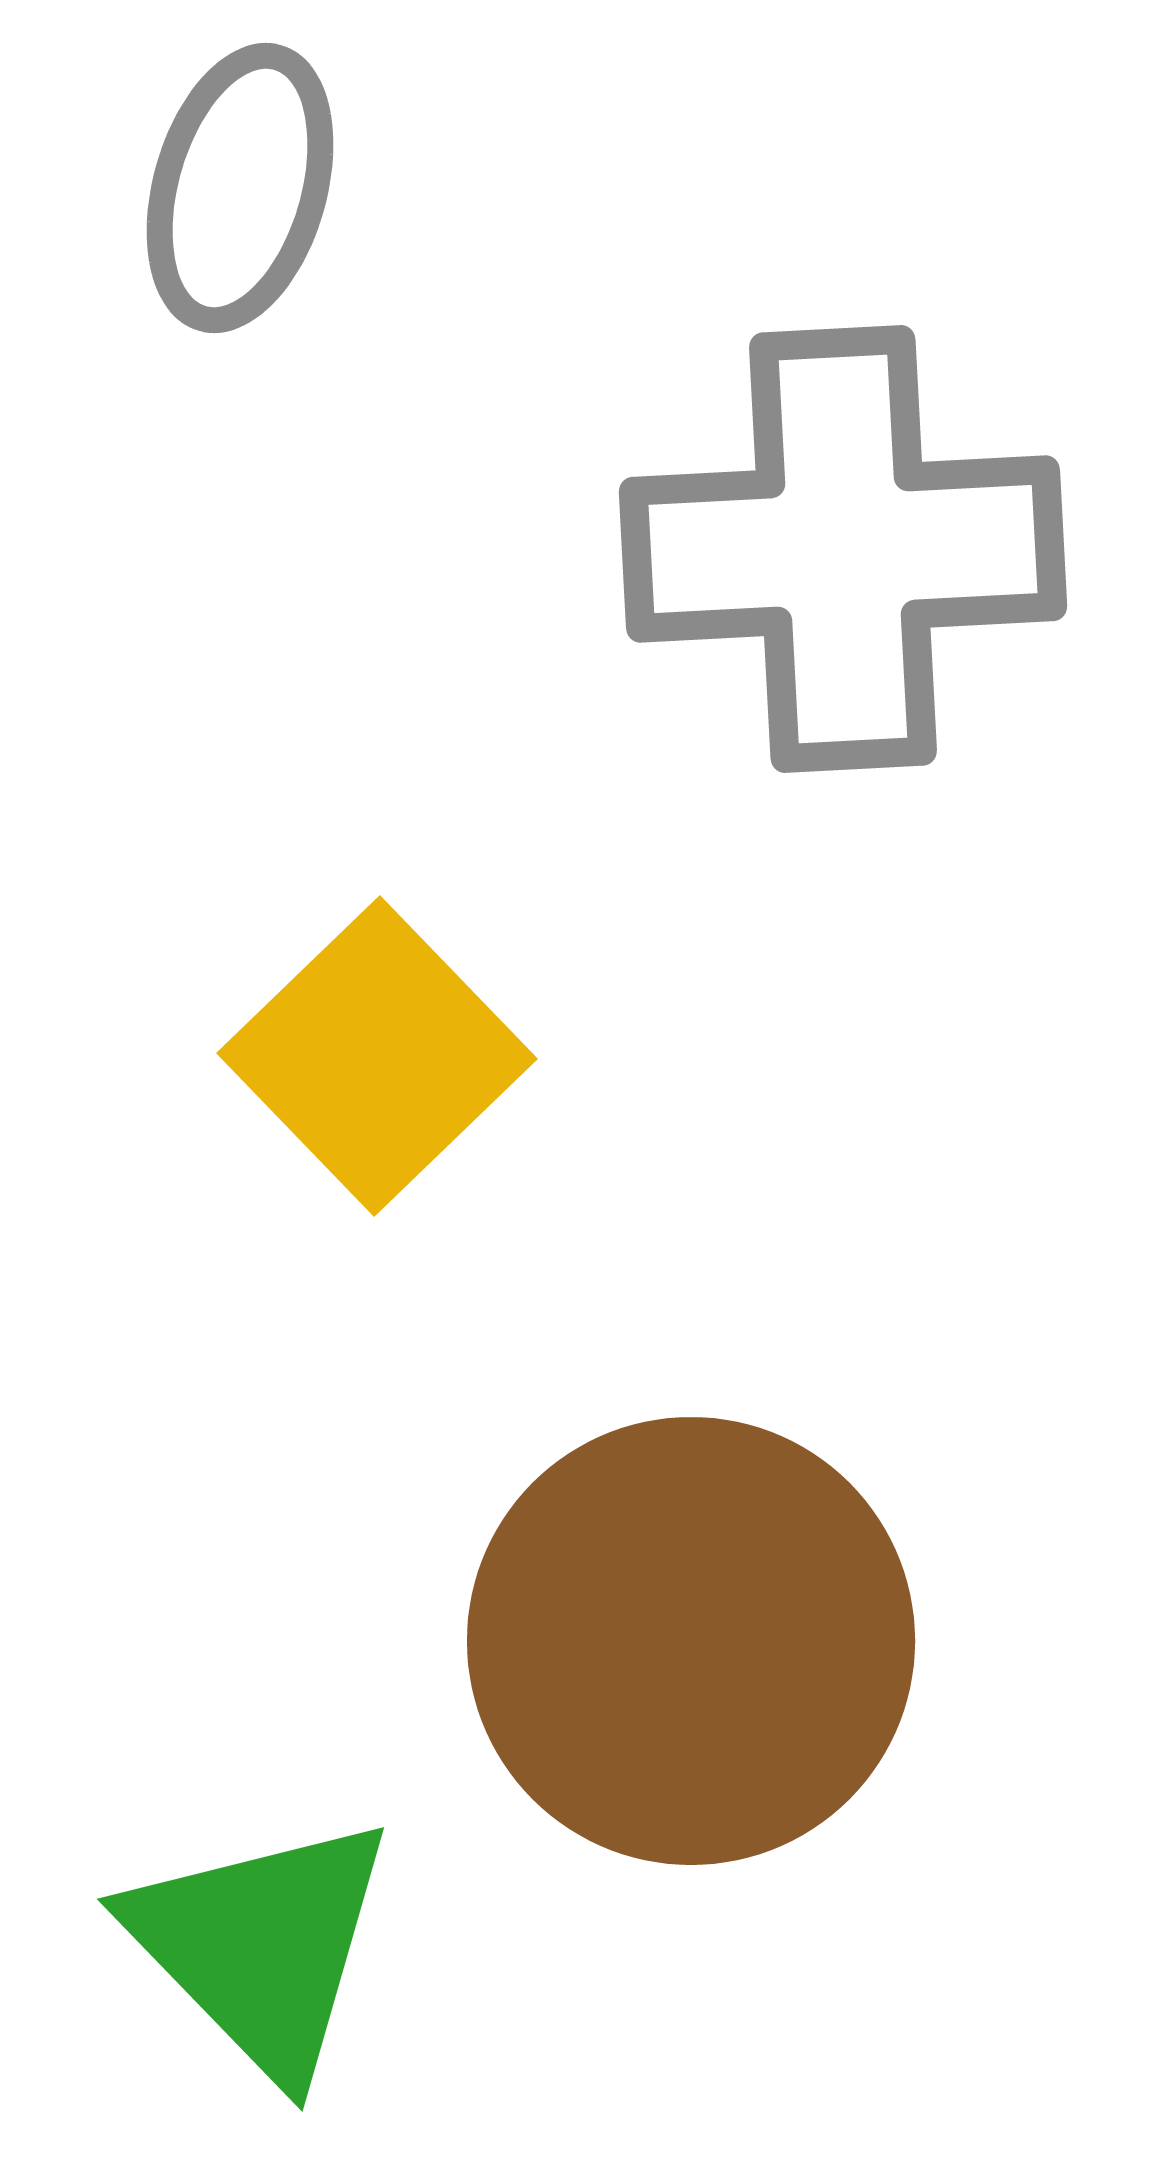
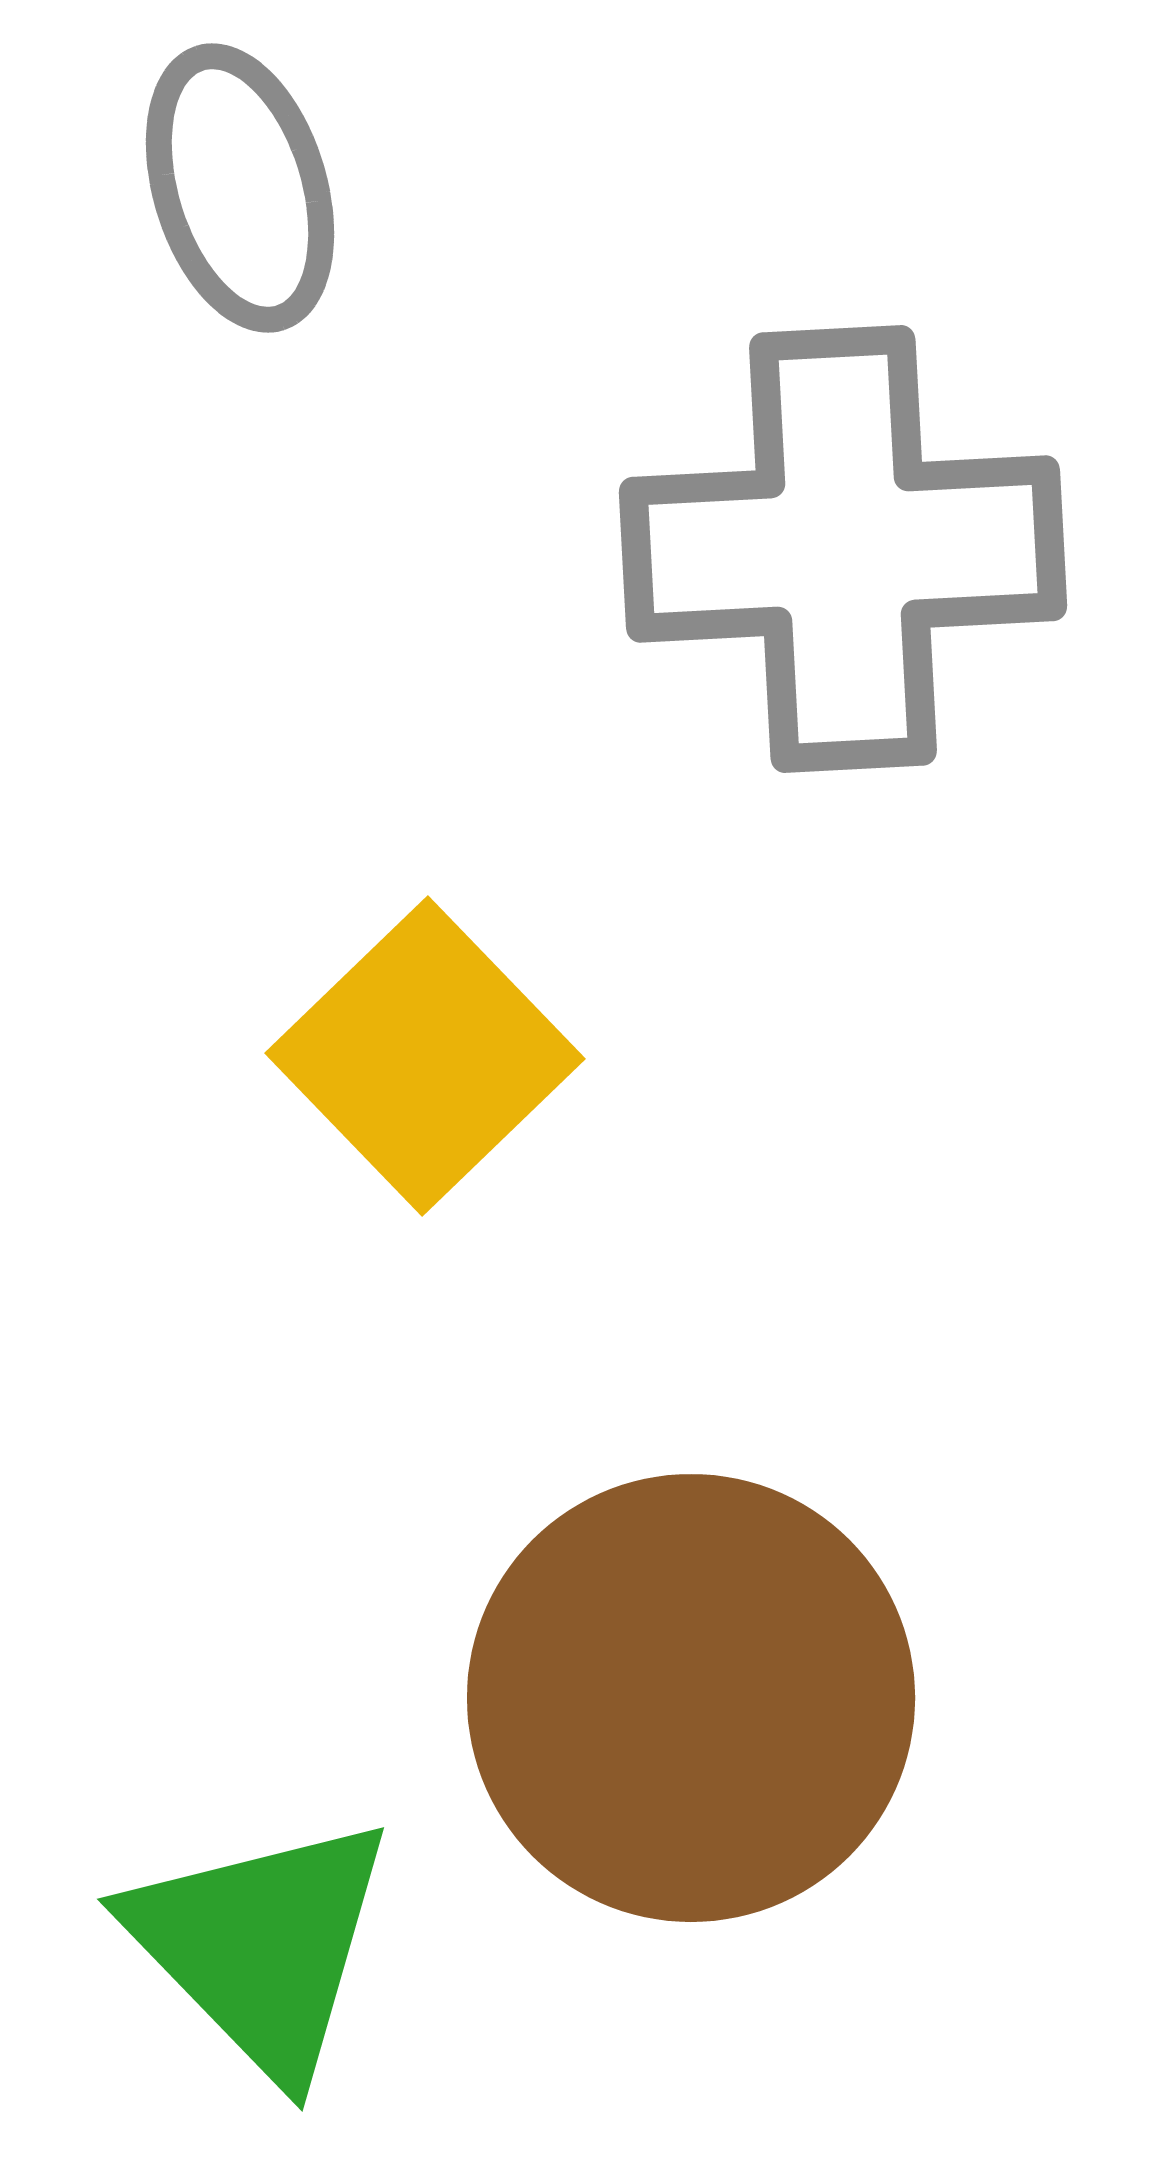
gray ellipse: rotated 33 degrees counterclockwise
yellow square: moved 48 px right
brown circle: moved 57 px down
